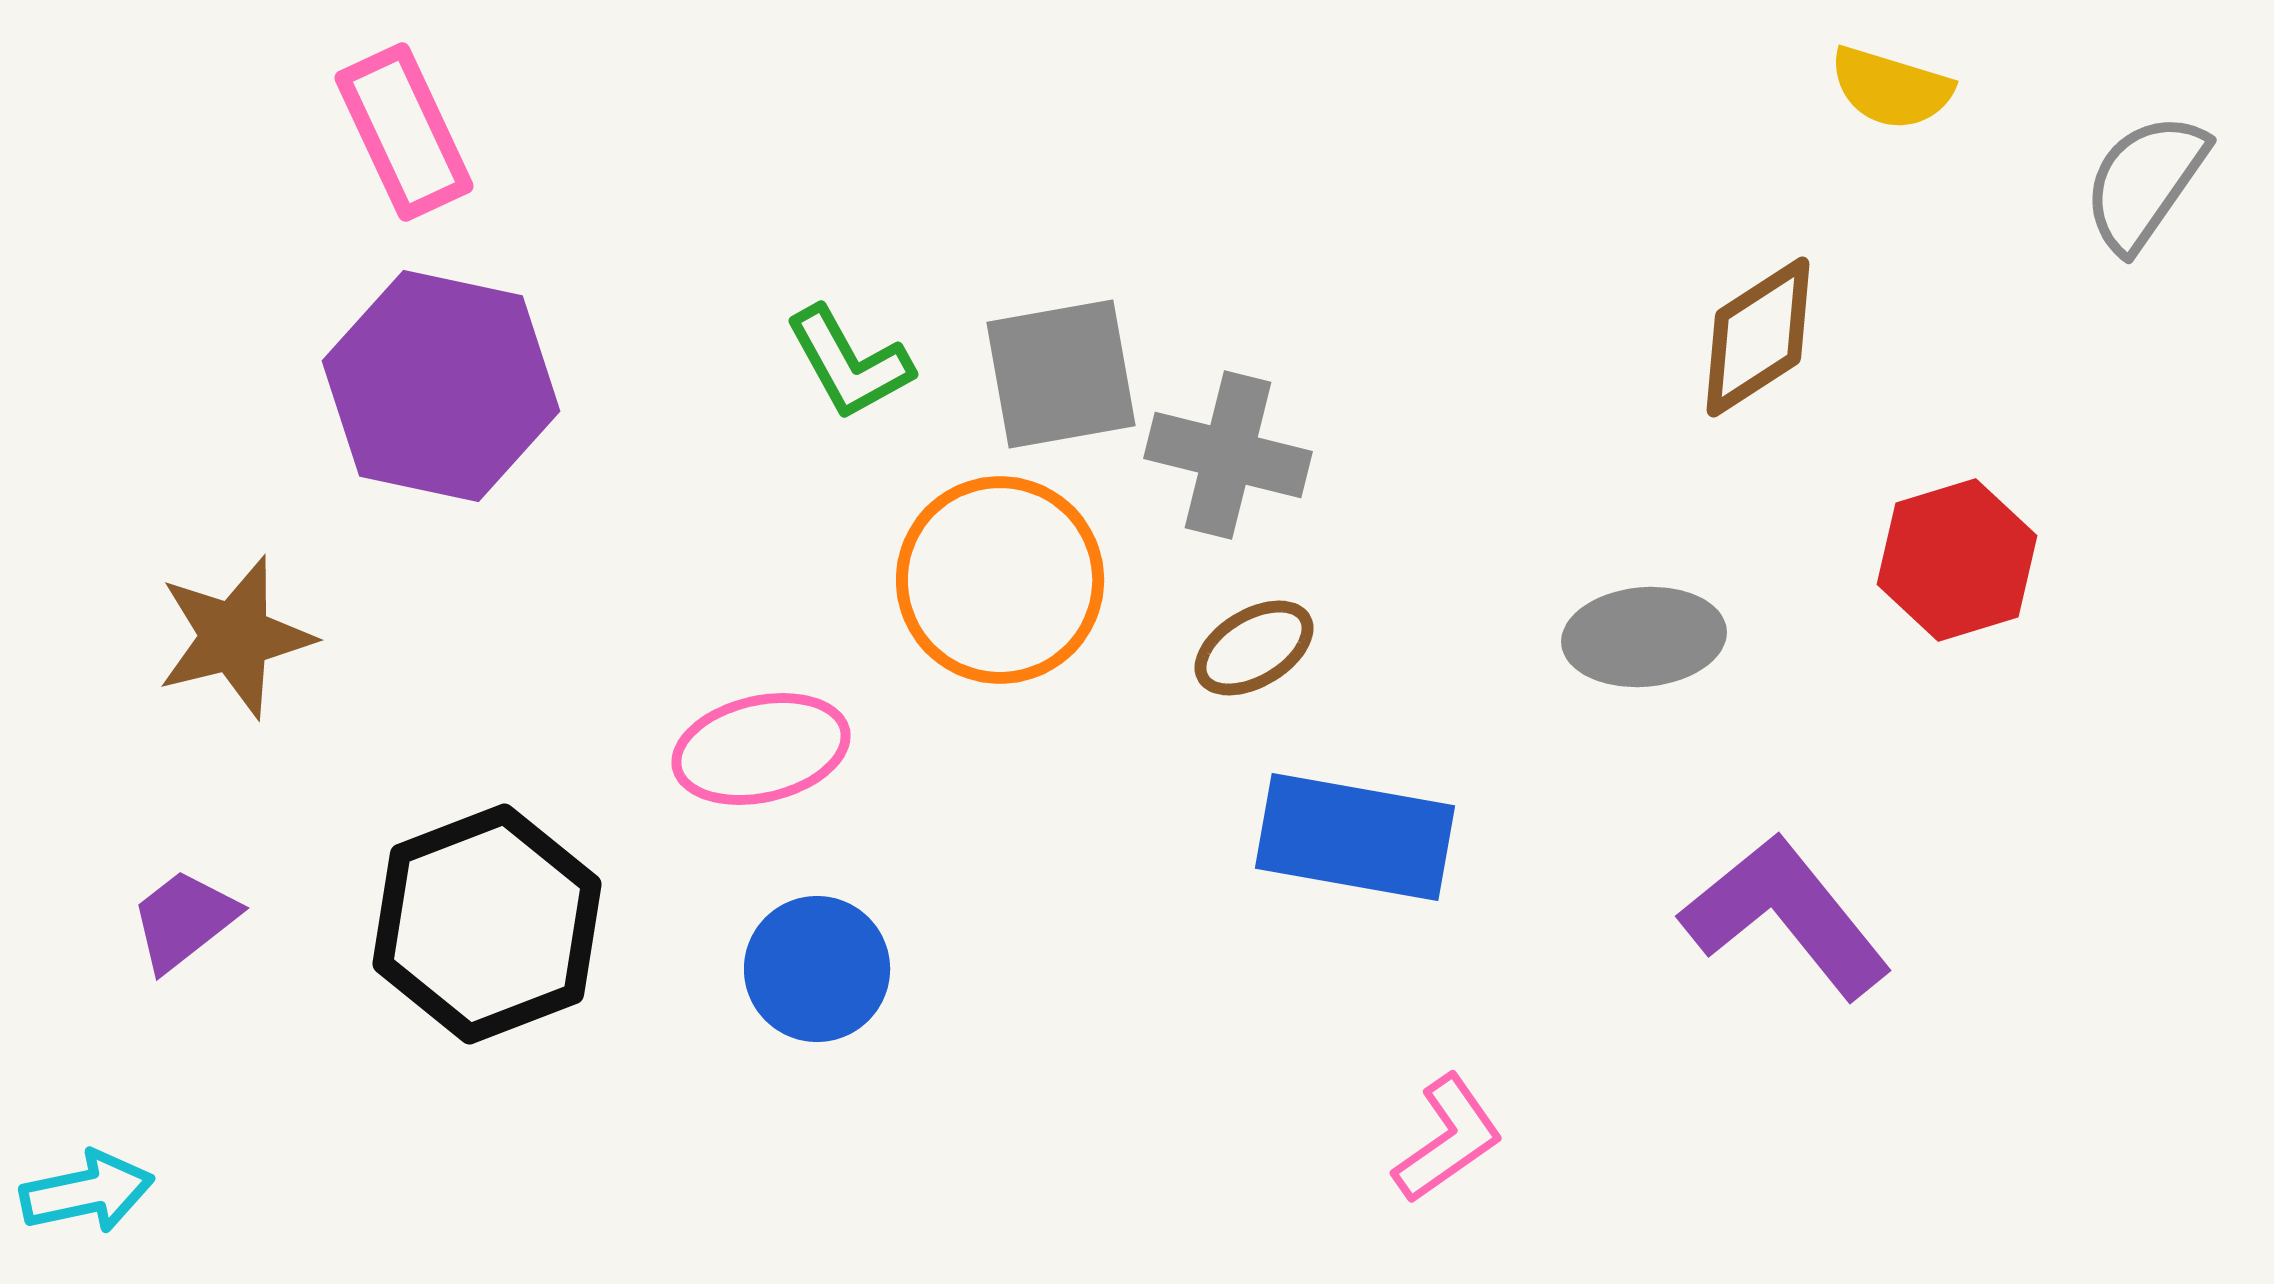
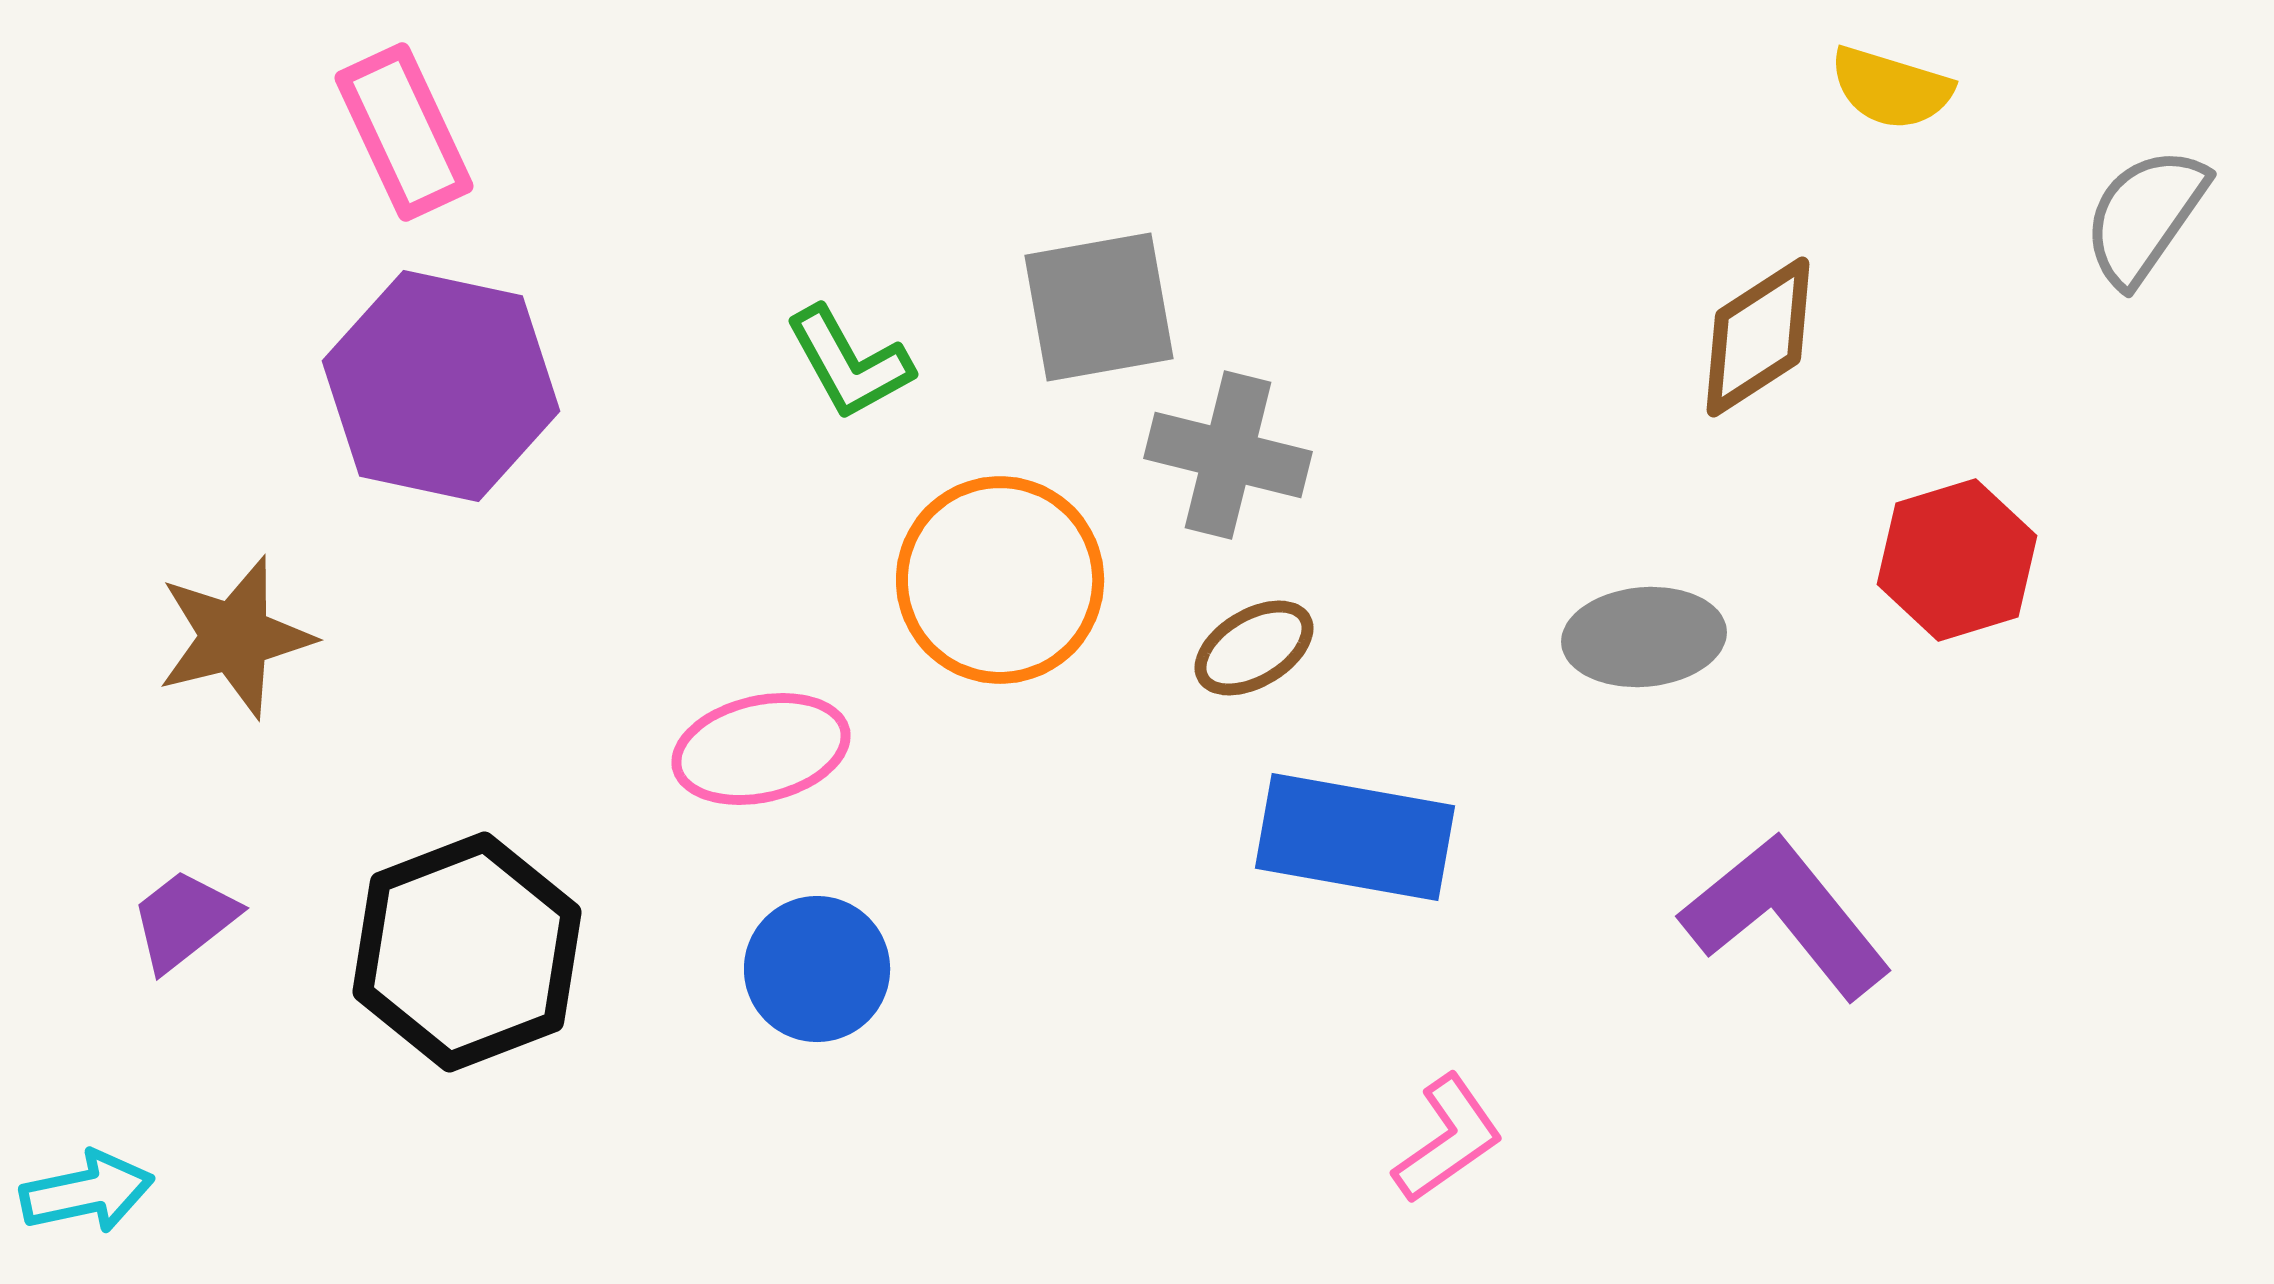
gray semicircle: moved 34 px down
gray square: moved 38 px right, 67 px up
black hexagon: moved 20 px left, 28 px down
